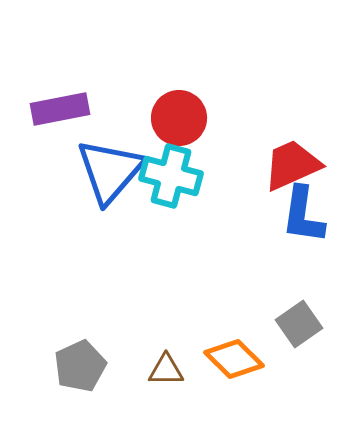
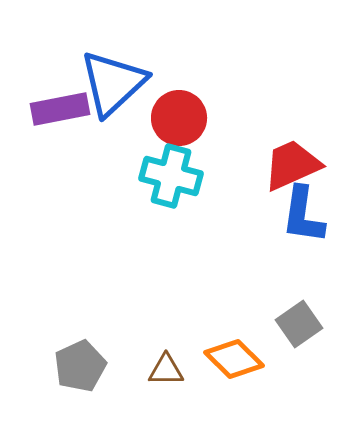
blue triangle: moved 3 px right, 88 px up; rotated 6 degrees clockwise
